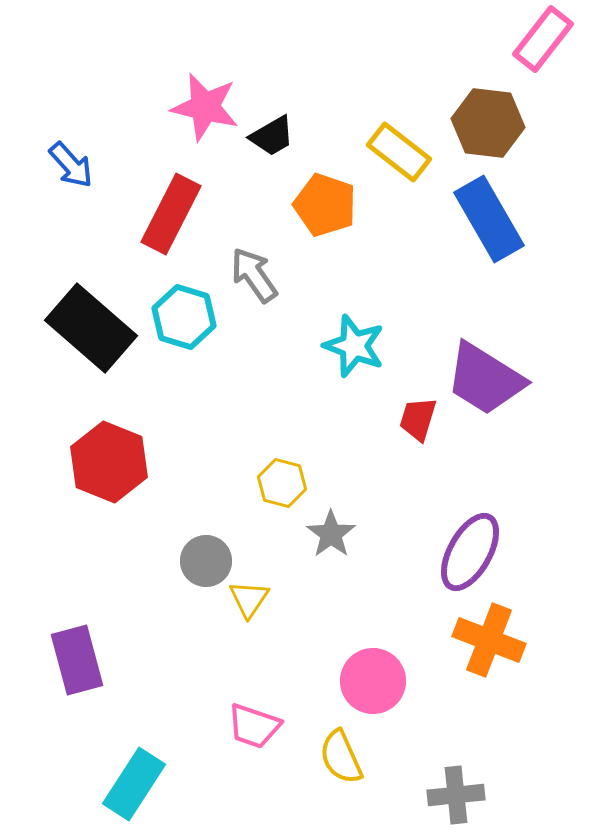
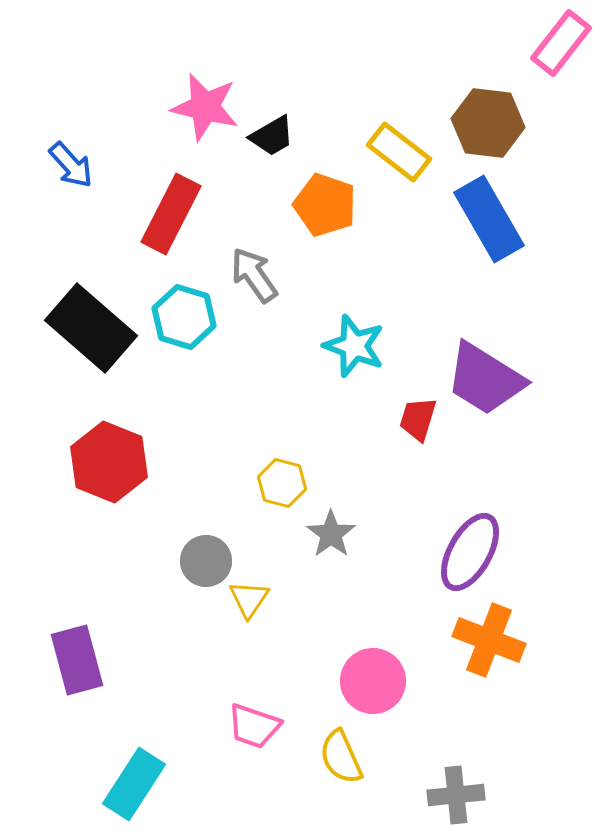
pink rectangle: moved 18 px right, 4 px down
